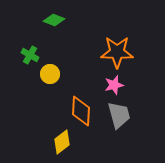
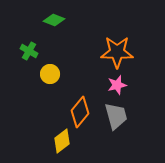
green cross: moved 1 px left, 4 px up
pink star: moved 3 px right
orange diamond: moved 1 px left, 1 px down; rotated 36 degrees clockwise
gray trapezoid: moved 3 px left, 1 px down
yellow diamond: moved 1 px up
